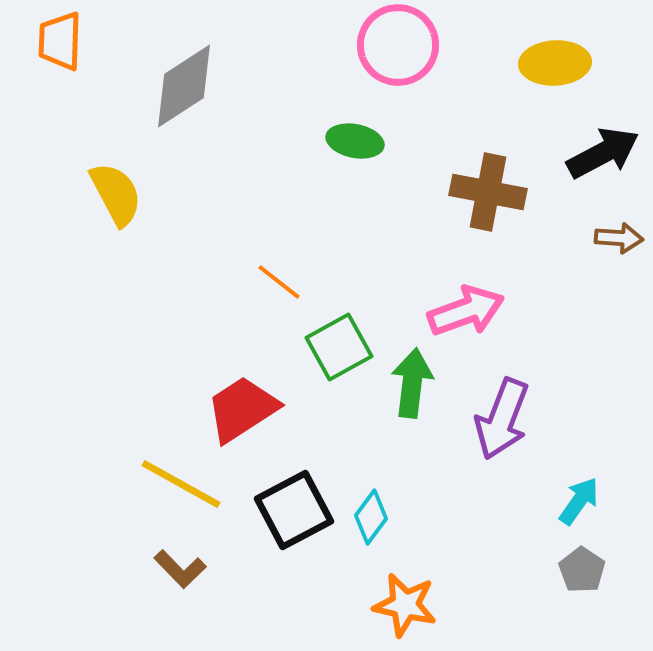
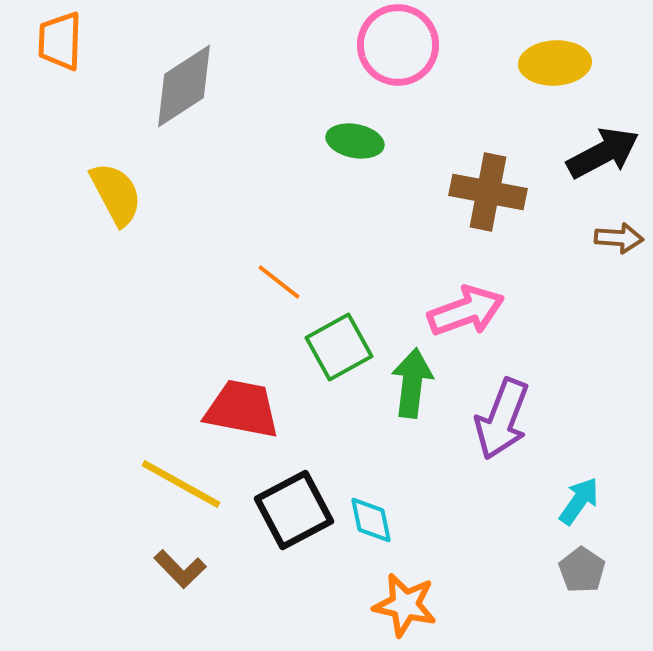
red trapezoid: rotated 44 degrees clockwise
cyan diamond: moved 3 px down; rotated 48 degrees counterclockwise
